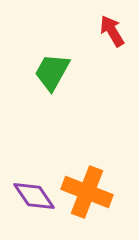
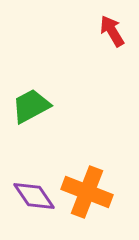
green trapezoid: moved 21 px left, 34 px down; rotated 33 degrees clockwise
